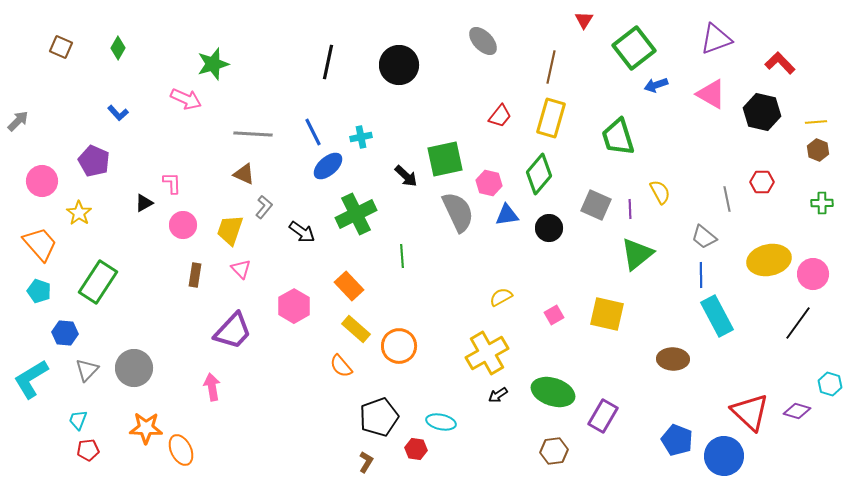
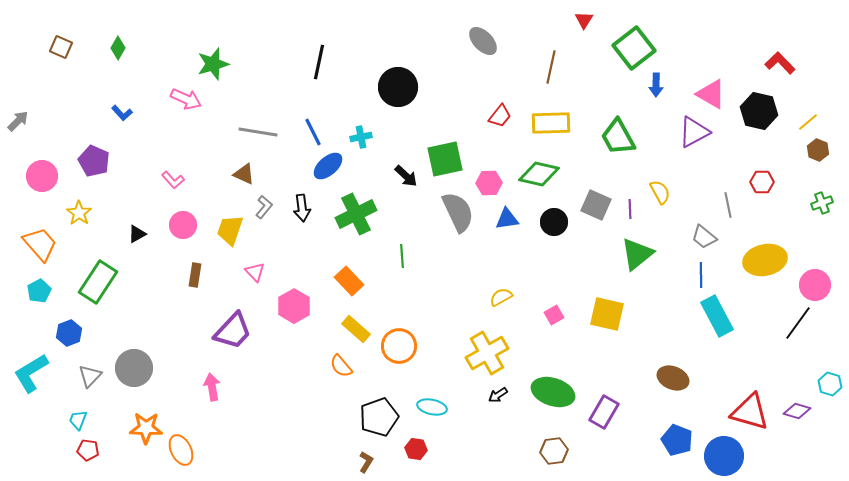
purple triangle at (716, 39): moved 22 px left, 93 px down; rotated 8 degrees counterclockwise
black line at (328, 62): moved 9 px left
black circle at (399, 65): moved 1 px left, 22 px down
blue arrow at (656, 85): rotated 70 degrees counterclockwise
black hexagon at (762, 112): moved 3 px left, 1 px up
blue L-shape at (118, 113): moved 4 px right
yellow rectangle at (551, 118): moved 5 px down; rotated 72 degrees clockwise
yellow line at (816, 122): moved 8 px left; rotated 35 degrees counterclockwise
gray line at (253, 134): moved 5 px right, 2 px up; rotated 6 degrees clockwise
green trapezoid at (618, 137): rotated 12 degrees counterclockwise
green diamond at (539, 174): rotated 63 degrees clockwise
pink circle at (42, 181): moved 5 px up
pink L-shape at (172, 183): moved 1 px right, 3 px up; rotated 140 degrees clockwise
pink hexagon at (489, 183): rotated 15 degrees counterclockwise
gray line at (727, 199): moved 1 px right, 6 px down
black triangle at (144, 203): moved 7 px left, 31 px down
green cross at (822, 203): rotated 20 degrees counterclockwise
blue triangle at (507, 215): moved 4 px down
black circle at (549, 228): moved 5 px right, 6 px up
black arrow at (302, 232): moved 24 px up; rotated 48 degrees clockwise
yellow ellipse at (769, 260): moved 4 px left
pink triangle at (241, 269): moved 14 px right, 3 px down
pink circle at (813, 274): moved 2 px right, 11 px down
orange rectangle at (349, 286): moved 5 px up
cyan pentagon at (39, 291): rotated 25 degrees clockwise
blue hexagon at (65, 333): moved 4 px right; rotated 25 degrees counterclockwise
brown ellipse at (673, 359): moved 19 px down; rotated 20 degrees clockwise
gray triangle at (87, 370): moved 3 px right, 6 px down
cyan L-shape at (31, 379): moved 6 px up
red triangle at (750, 412): rotated 27 degrees counterclockwise
purple rectangle at (603, 416): moved 1 px right, 4 px up
cyan ellipse at (441, 422): moved 9 px left, 15 px up
red pentagon at (88, 450): rotated 15 degrees clockwise
